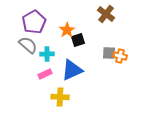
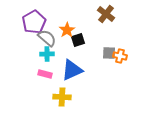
gray semicircle: moved 19 px right, 7 px up
pink rectangle: rotated 40 degrees clockwise
yellow cross: moved 2 px right
